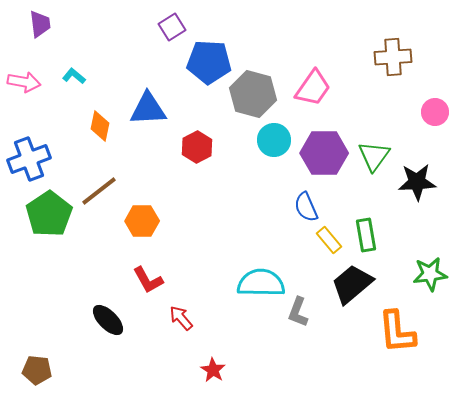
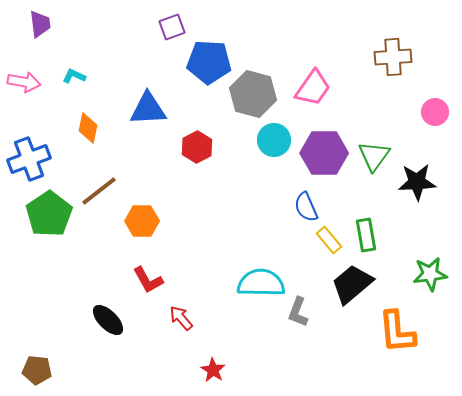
purple square: rotated 12 degrees clockwise
cyan L-shape: rotated 15 degrees counterclockwise
orange diamond: moved 12 px left, 2 px down
